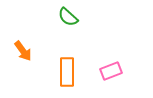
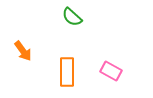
green semicircle: moved 4 px right
pink rectangle: rotated 50 degrees clockwise
